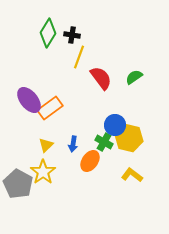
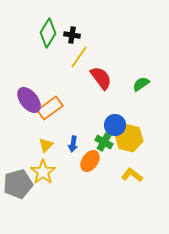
yellow line: rotated 15 degrees clockwise
green semicircle: moved 7 px right, 7 px down
gray pentagon: rotated 28 degrees clockwise
